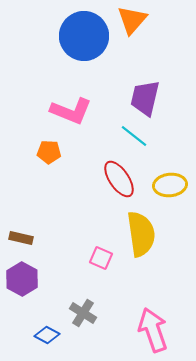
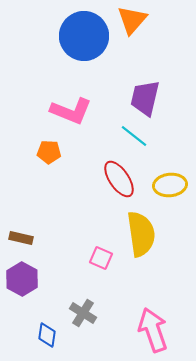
blue diamond: rotated 70 degrees clockwise
